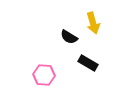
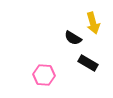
black semicircle: moved 4 px right, 1 px down
